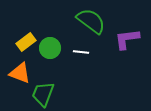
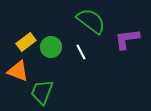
green circle: moved 1 px right, 1 px up
white line: rotated 56 degrees clockwise
orange triangle: moved 2 px left, 2 px up
green trapezoid: moved 1 px left, 2 px up
